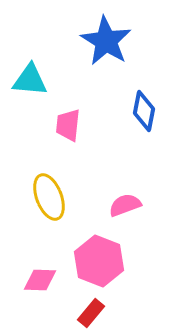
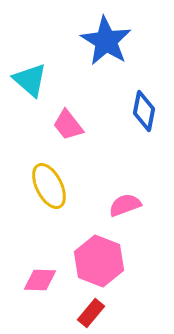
cyan triangle: rotated 36 degrees clockwise
pink trapezoid: rotated 44 degrees counterclockwise
yellow ellipse: moved 11 px up; rotated 6 degrees counterclockwise
